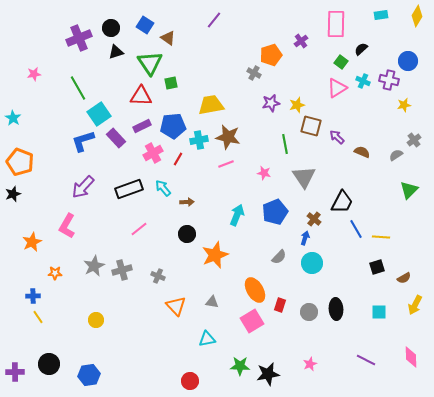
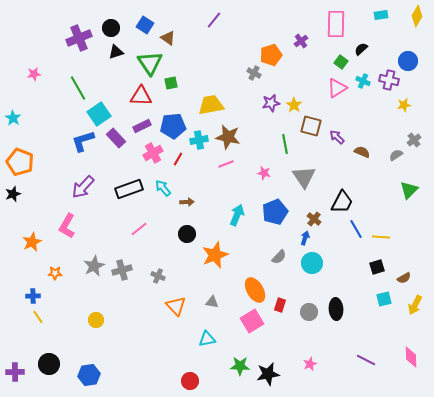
yellow star at (297, 105): moved 3 px left; rotated 21 degrees counterclockwise
cyan square at (379, 312): moved 5 px right, 13 px up; rotated 14 degrees counterclockwise
